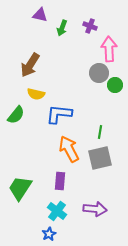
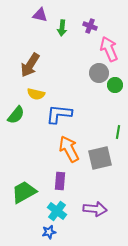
green arrow: rotated 14 degrees counterclockwise
pink arrow: rotated 20 degrees counterclockwise
green line: moved 18 px right
green trapezoid: moved 4 px right, 4 px down; rotated 28 degrees clockwise
blue star: moved 2 px up; rotated 16 degrees clockwise
